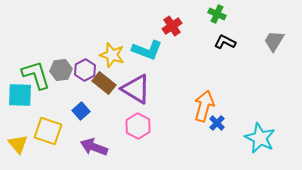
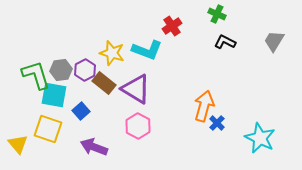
yellow star: moved 2 px up
cyan square: moved 34 px right; rotated 8 degrees clockwise
yellow square: moved 2 px up
